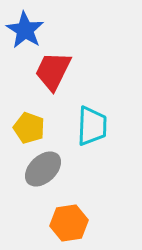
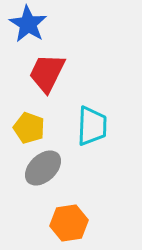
blue star: moved 3 px right, 6 px up
red trapezoid: moved 6 px left, 2 px down
gray ellipse: moved 1 px up
